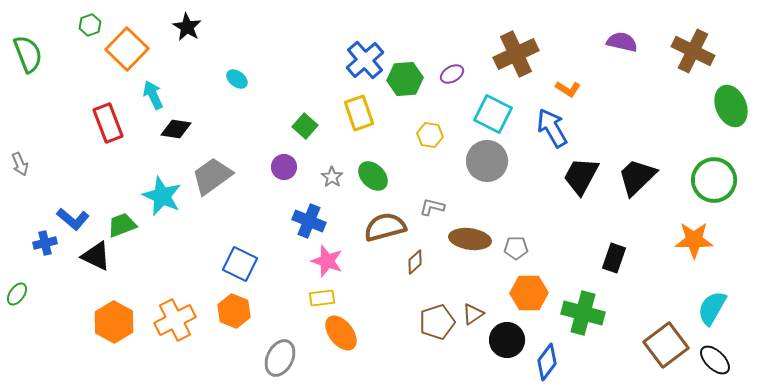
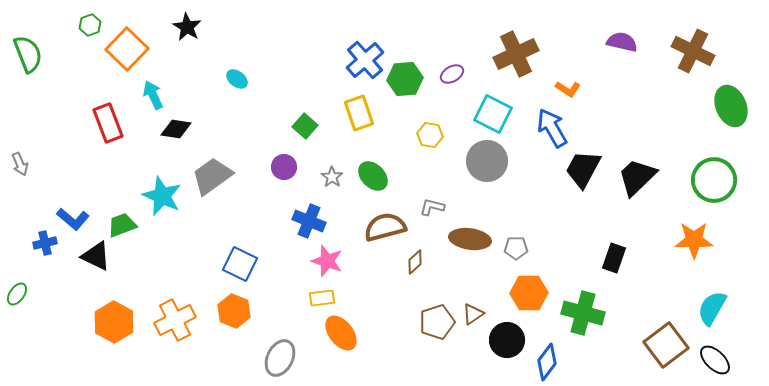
black trapezoid at (581, 176): moved 2 px right, 7 px up
